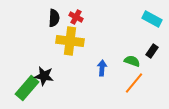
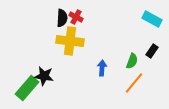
black semicircle: moved 8 px right
green semicircle: rotated 91 degrees clockwise
